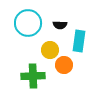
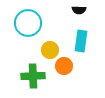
black semicircle: moved 19 px right, 15 px up
cyan rectangle: moved 2 px right
orange circle: moved 1 px down
